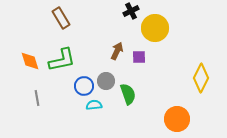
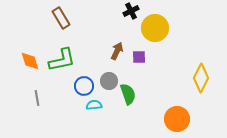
gray circle: moved 3 px right
